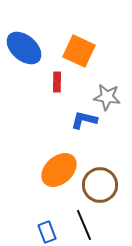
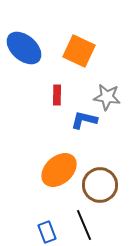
red rectangle: moved 13 px down
